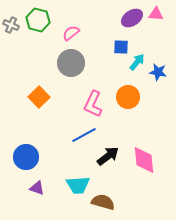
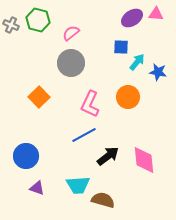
pink L-shape: moved 3 px left
blue circle: moved 1 px up
brown semicircle: moved 2 px up
